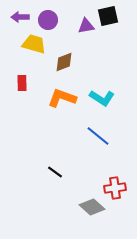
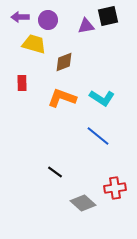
gray diamond: moved 9 px left, 4 px up
